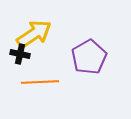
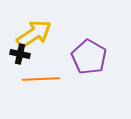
purple pentagon: rotated 12 degrees counterclockwise
orange line: moved 1 px right, 3 px up
